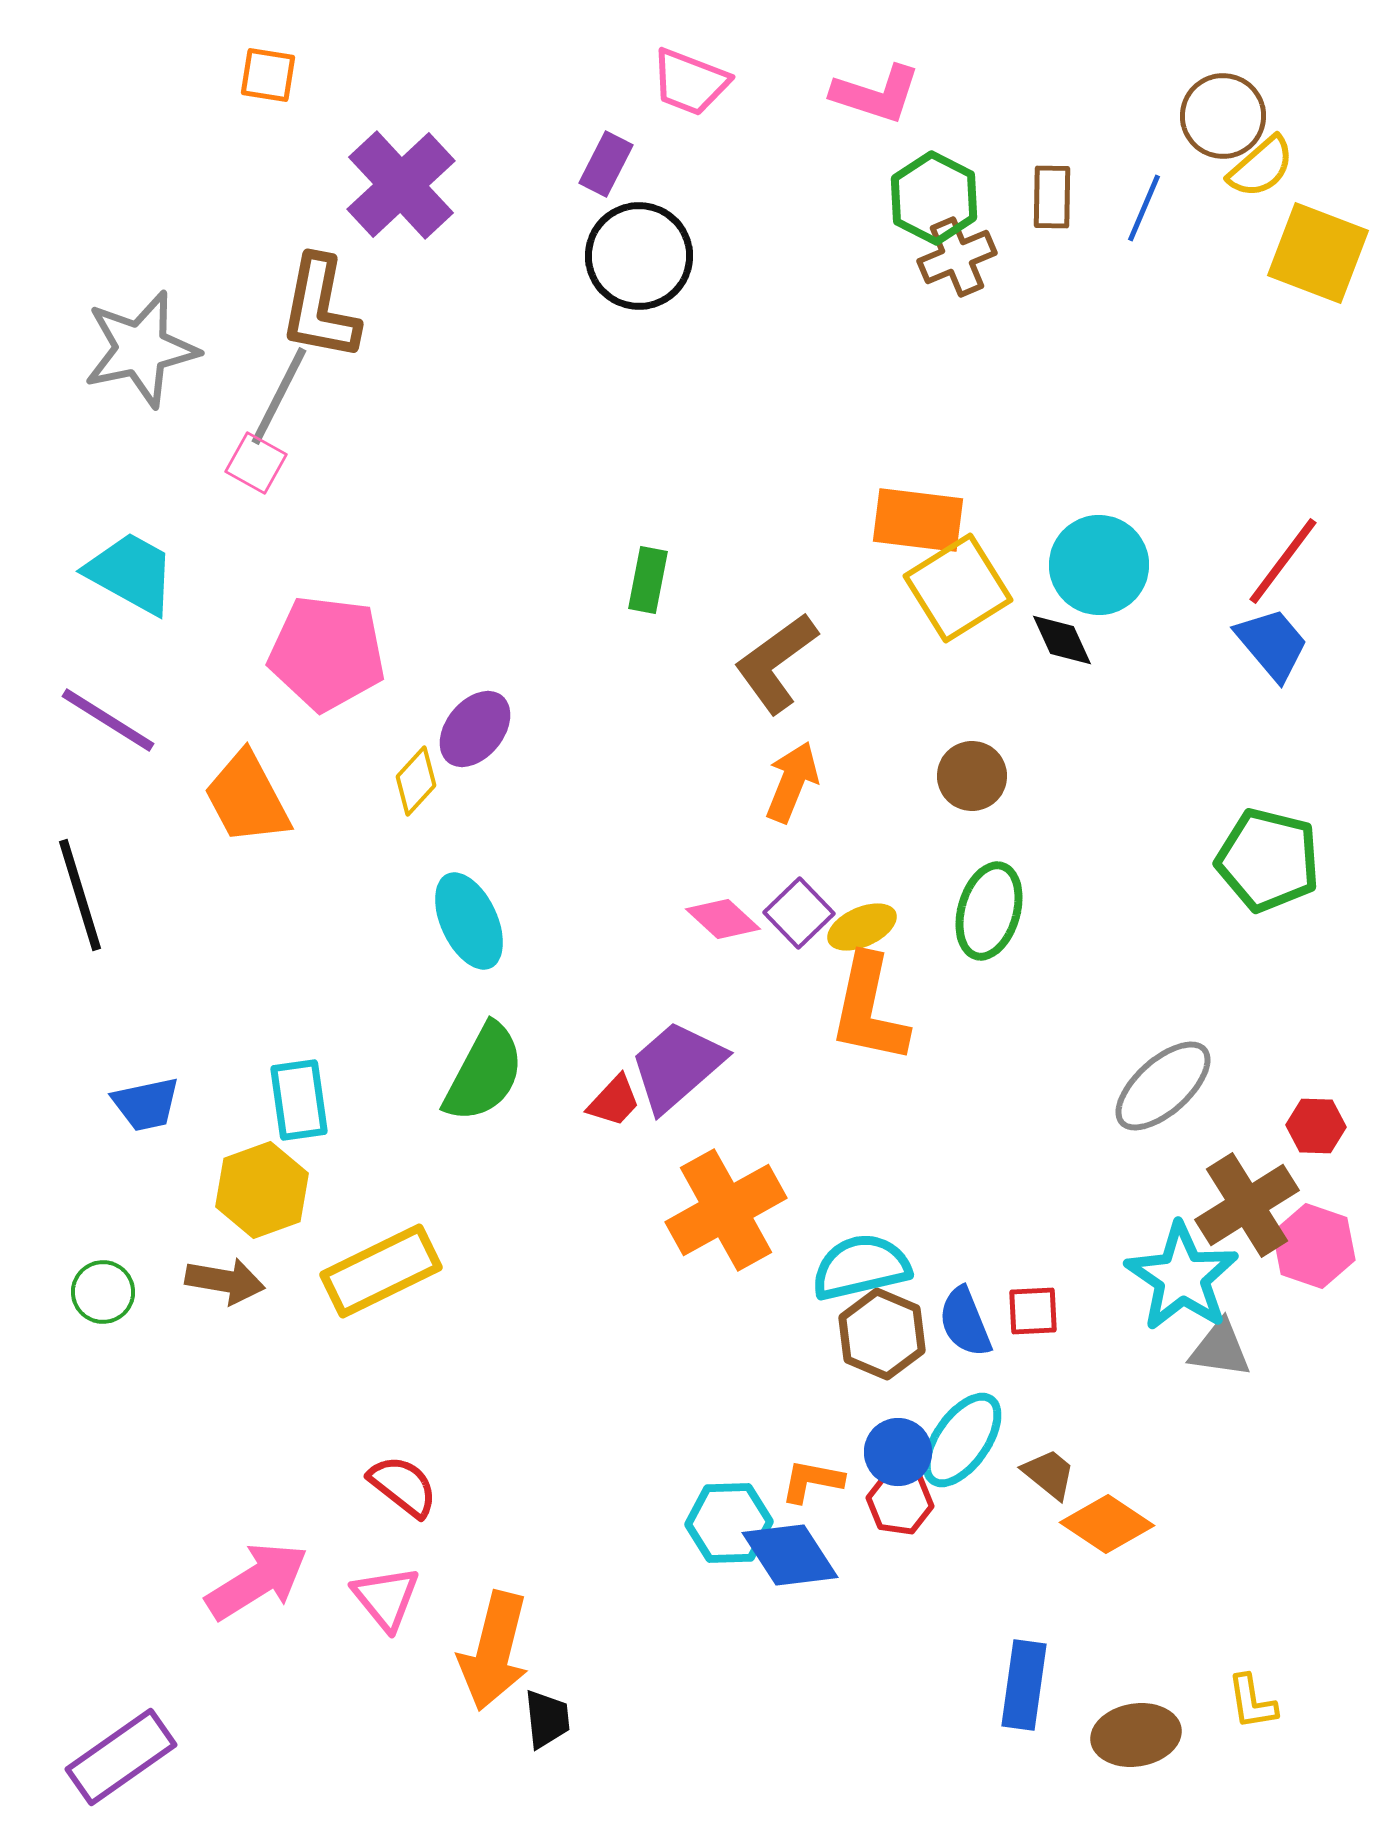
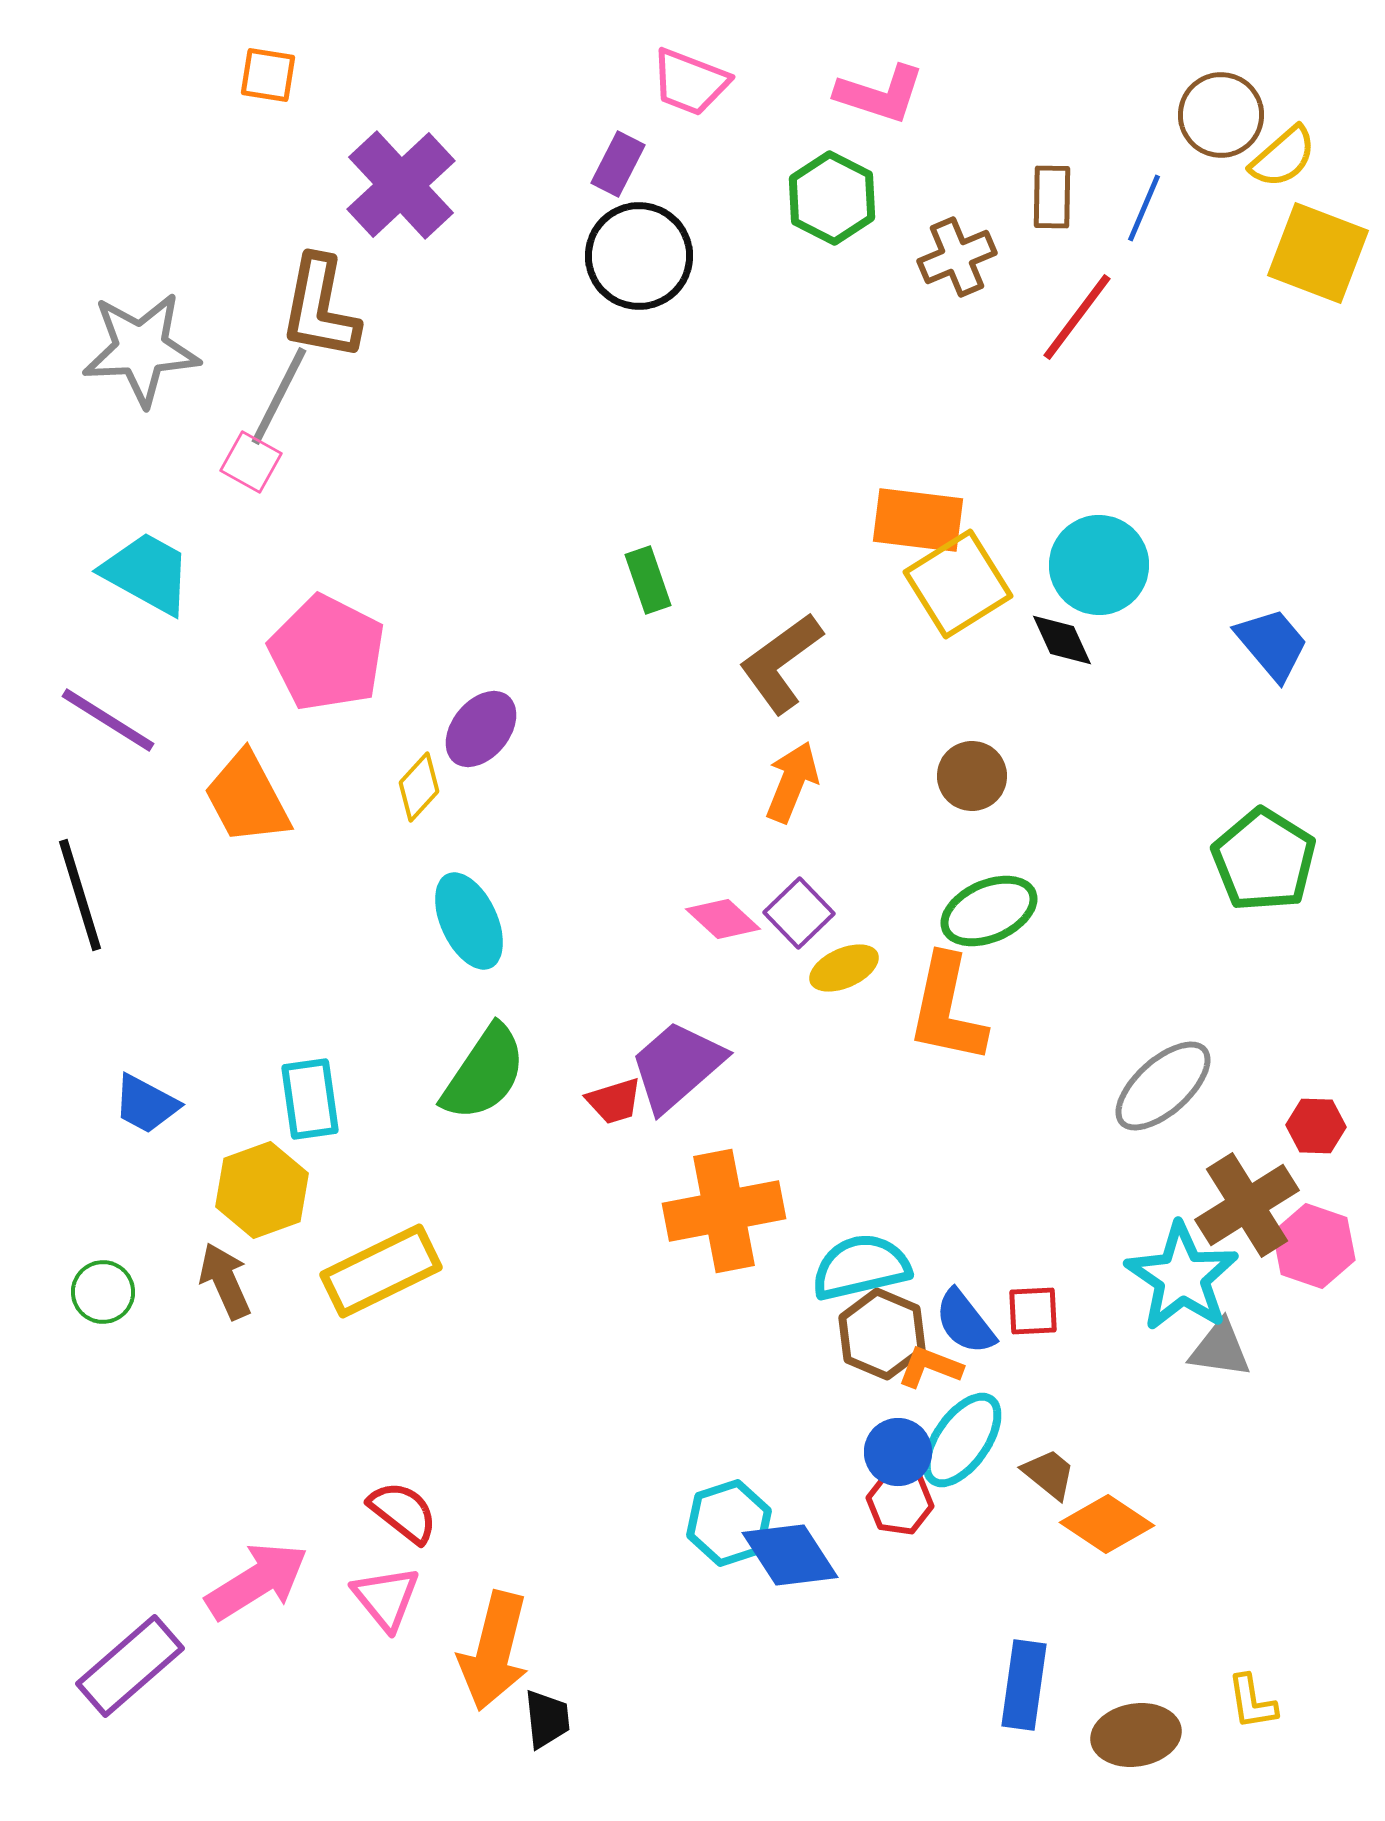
pink L-shape at (876, 94): moved 4 px right
brown circle at (1223, 116): moved 2 px left, 1 px up
purple rectangle at (606, 164): moved 12 px right
yellow semicircle at (1261, 167): moved 22 px right, 10 px up
green hexagon at (934, 198): moved 102 px left
gray star at (141, 349): rotated 9 degrees clockwise
pink square at (256, 463): moved 5 px left, 1 px up
red line at (1283, 561): moved 206 px left, 244 px up
cyan trapezoid at (131, 573): moved 16 px right
green rectangle at (648, 580): rotated 30 degrees counterclockwise
yellow square at (958, 588): moved 4 px up
pink pentagon at (327, 653): rotated 20 degrees clockwise
brown L-shape at (776, 663): moved 5 px right
purple ellipse at (475, 729): moved 6 px right
yellow diamond at (416, 781): moved 3 px right, 6 px down
green pentagon at (1268, 860): moved 4 px left; rotated 18 degrees clockwise
green ellipse at (989, 911): rotated 50 degrees clockwise
yellow ellipse at (862, 927): moved 18 px left, 41 px down
orange L-shape at (869, 1009): moved 78 px right
green semicircle at (484, 1073): rotated 6 degrees clockwise
cyan rectangle at (299, 1100): moved 11 px right, 1 px up
red trapezoid at (614, 1101): rotated 30 degrees clockwise
blue trapezoid at (146, 1104): rotated 40 degrees clockwise
orange cross at (726, 1210): moved 2 px left, 1 px down; rotated 18 degrees clockwise
brown arrow at (225, 1281): rotated 124 degrees counterclockwise
blue semicircle at (965, 1322): rotated 16 degrees counterclockwise
orange L-shape at (812, 1481): moved 118 px right, 114 px up; rotated 10 degrees clockwise
red semicircle at (403, 1486): moved 26 px down
cyan hexagon at (729, 1523): rotated 16 degrees counterclockwise
purple rectangle at (121, 1757): moved 9 px right, 91 px up; rotated 6 degrees counterclockwise
